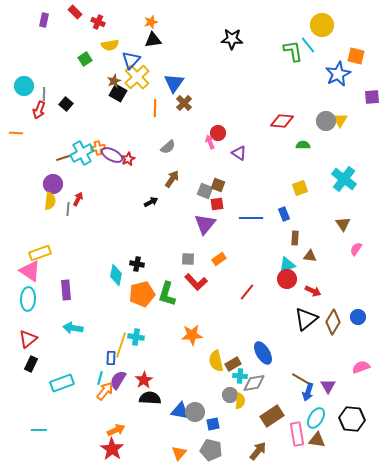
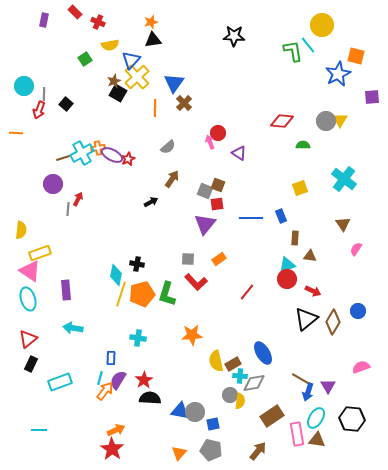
black star at (232, 39): moved 2 px right, 3 px up
yellow semicircle at (50, 201): moved 29 px left, 29 px down
blue rectangle at (284, 214): moved 3 px left, 2 px down
cyan ellipse at (28, 299): rotated 20 degrees counterclockwise
blue circle at (358, 317): moved 6 px up
cyan cross at (136, 337): moved 2 px right, 1 px down
yellow line at (121, 345): moved 51 px up
cyan rectangle at (62, 383): moved 2 px left, 1 px up
